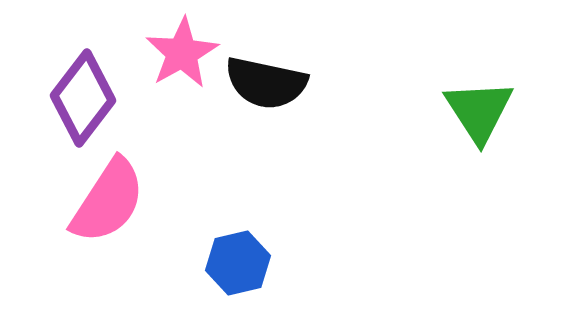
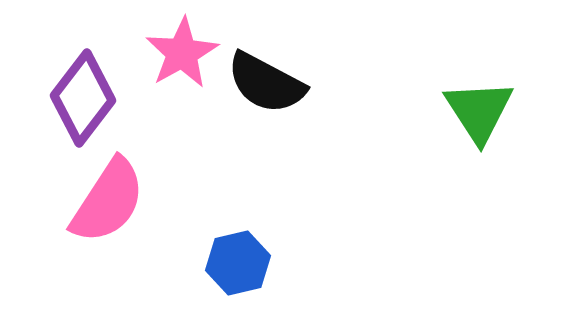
black semicircle: rotated 16 degrees clockwise
